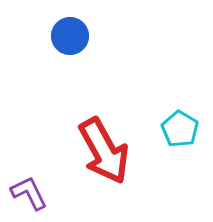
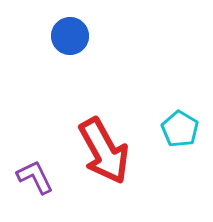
purple L-shape: moved 6 px right, 16 px up
